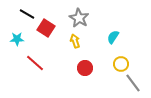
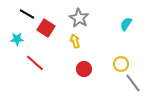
cyan semicircle: moved 13 px right, 13 px up
red circle: moved 1 px left, 1 px down
